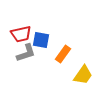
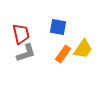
red trapezoid: rotated 90 degrees counterclockwise
blue square: moved 17 px right, 13 px up
yellow trapezoid: moved 26 px up
